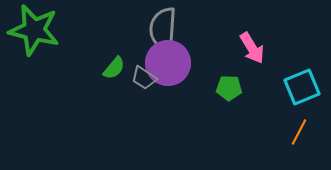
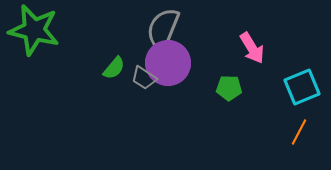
gray semicircle: rotated 18 degrees clockwise
